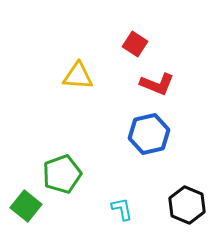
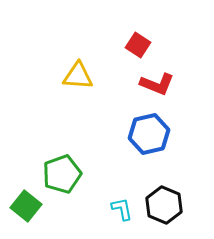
red square: moved 3 px right, 1 px down
black hexagon: moved 23 px left
